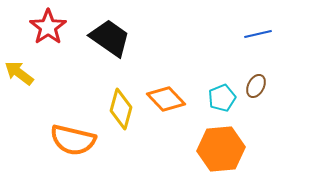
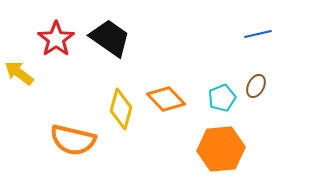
red star: moved 8 px right, 12 px down
